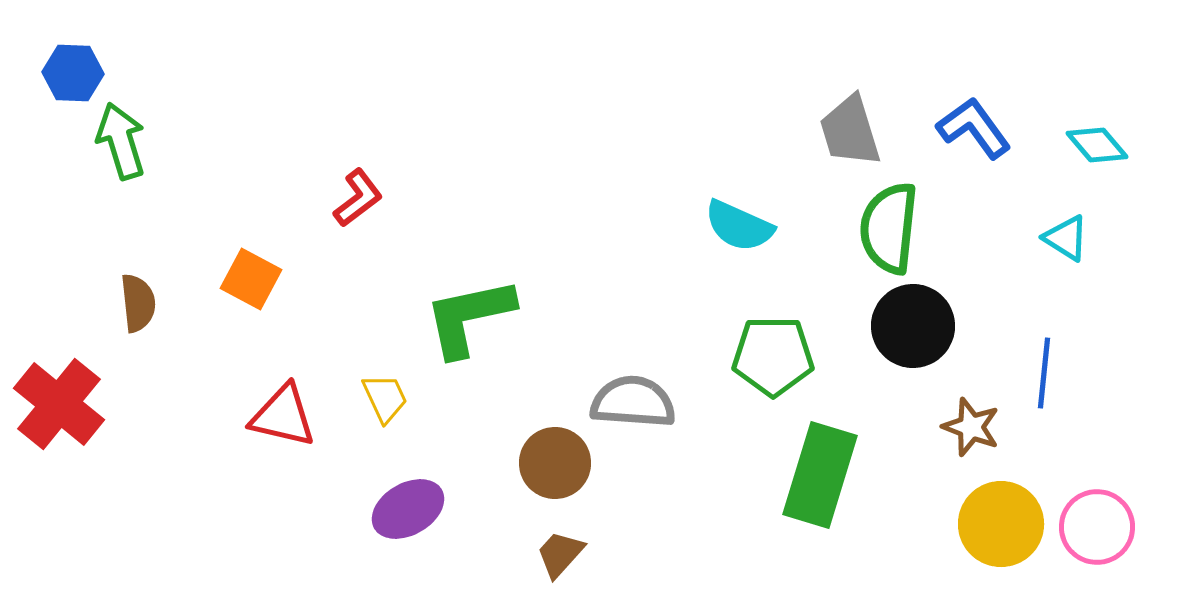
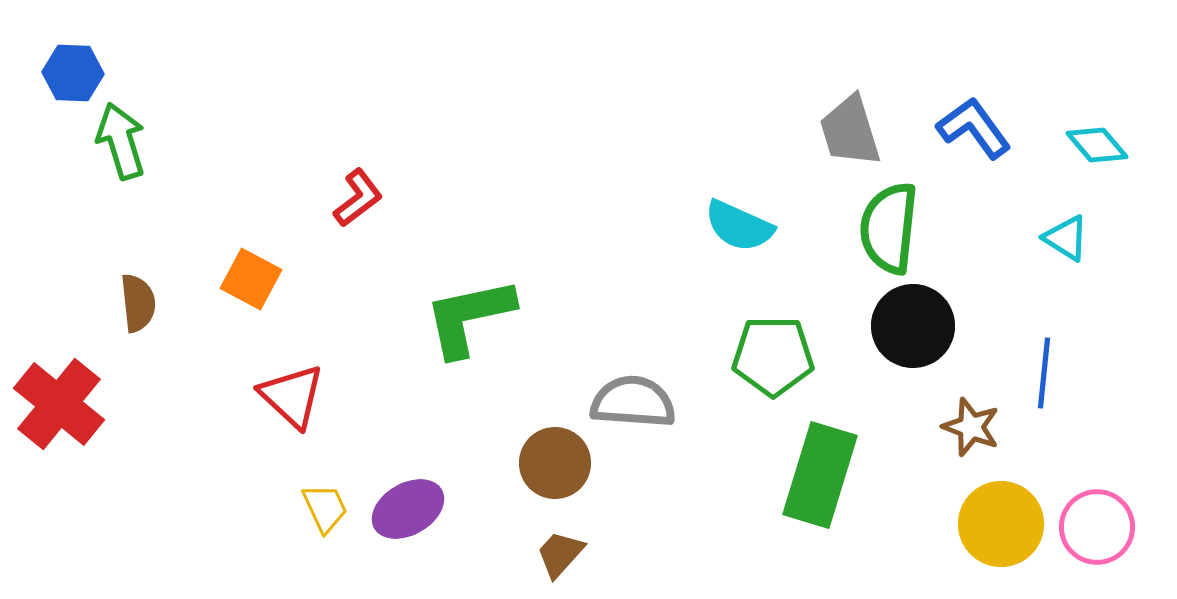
yellow trapezoid: moved 60 px left, 110 px down
red triangle: moved 9 px right, 20 px up; rotated 30 degrees clockwise
